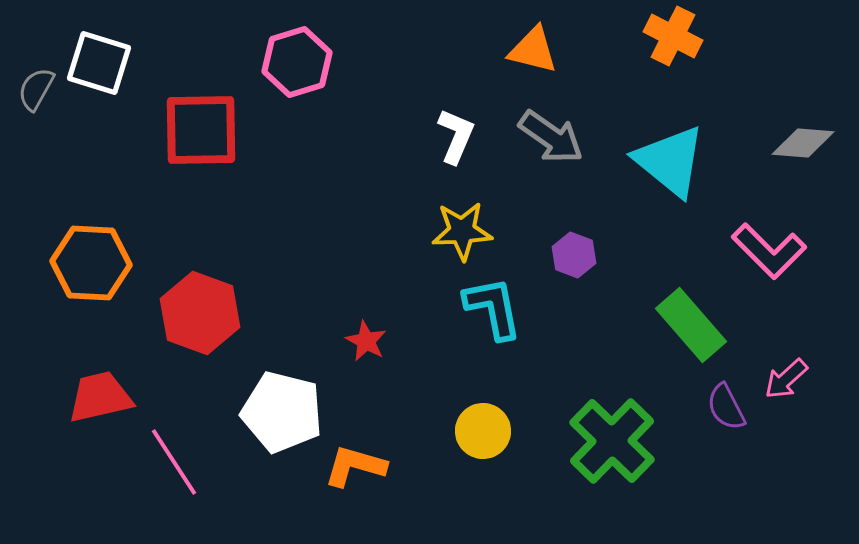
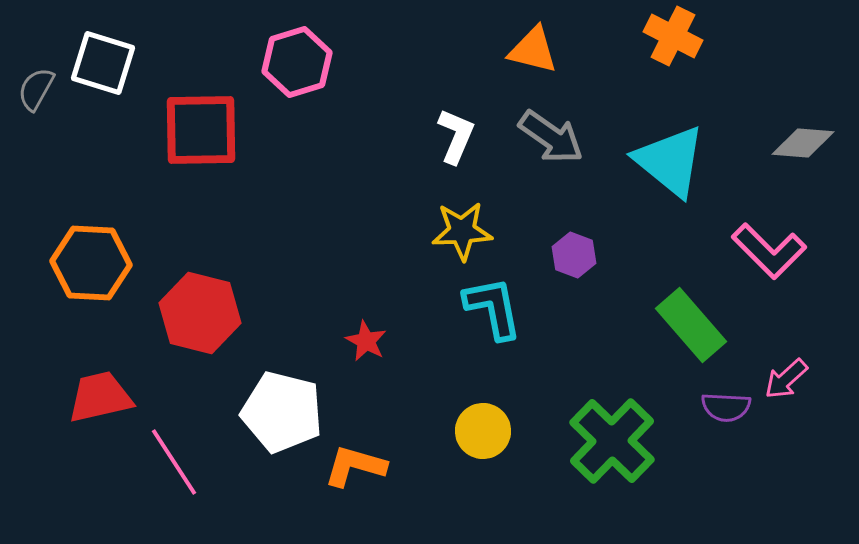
white square: moved 4 px right
red hexagon: rotated 6 degrees counterclockwise
purple semicircle: rotated 60 degrees counterclockwise
